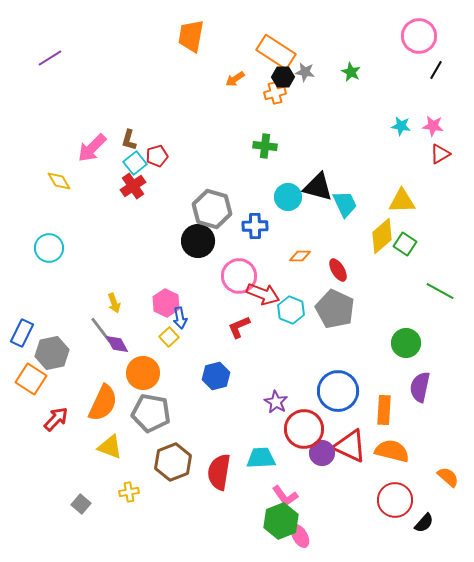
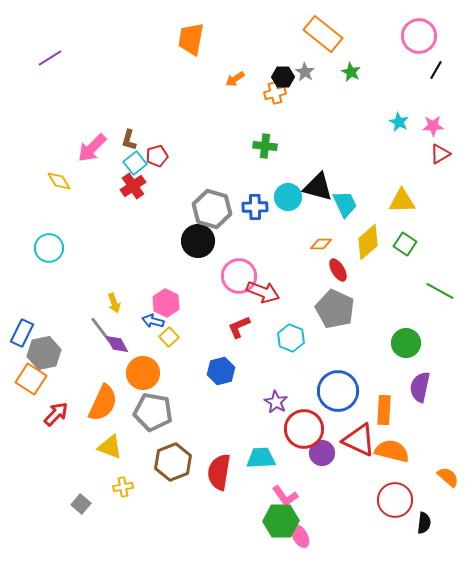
orange trapezoid at (191, 36): moved 3 px down
orange rectangle at (276, 52): moved 47 px right, 18 px up; rotated 6 degrees clockwise
gray star at (305, 72): rotated 24 degrees clockwise
cyan star at (401, 126): moved 2 px left, 4 px up; rotated 18 degrees clockwise
pink star at (433, 126): rotated 10 degrees counterclockwise
blue cross at (255, 226): moved 19 px up
yellow diamond at (382, 236): moved 14 px left, 6 px down
orange diamond at (300, 256): moved 21 px right, 12 px up
red arrow at (263, 294): moved 2 px up
cyan hexagon at (291, 310): moved 28 px down
blue arrow at (180, 318): moved 27 px left, 3 px down; rotated 115 degrees clockwise
gray hexagon at (52, 353): moved 8 px left
blue hexagon at (216, 376): moved 5 px right, 5 px up
gray pentagon at (151, 413): moved 2 px right, 1 px up
red arrow at (56, 419): moved 5 px up
red triangle at (350, 446): moved 9 px right, 6 px up
yellow cross at (129, 492): moved 6 px left, 5 px up
green hexagon at (281, 521): rotated 20 degrees clockwise
black semicircle at (424, 523): rotated 35 degrees counterclockwise
